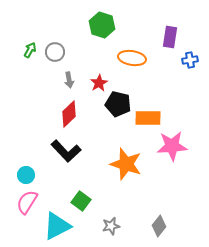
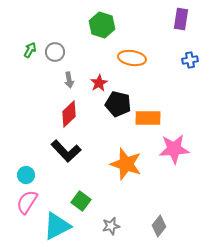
purple rectangle: moved 11 px right, 18 px up
pink star: moved 2 px right, 3 px down
